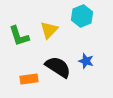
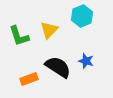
orange rectangle: rotated 12 degrees counterclockwise
